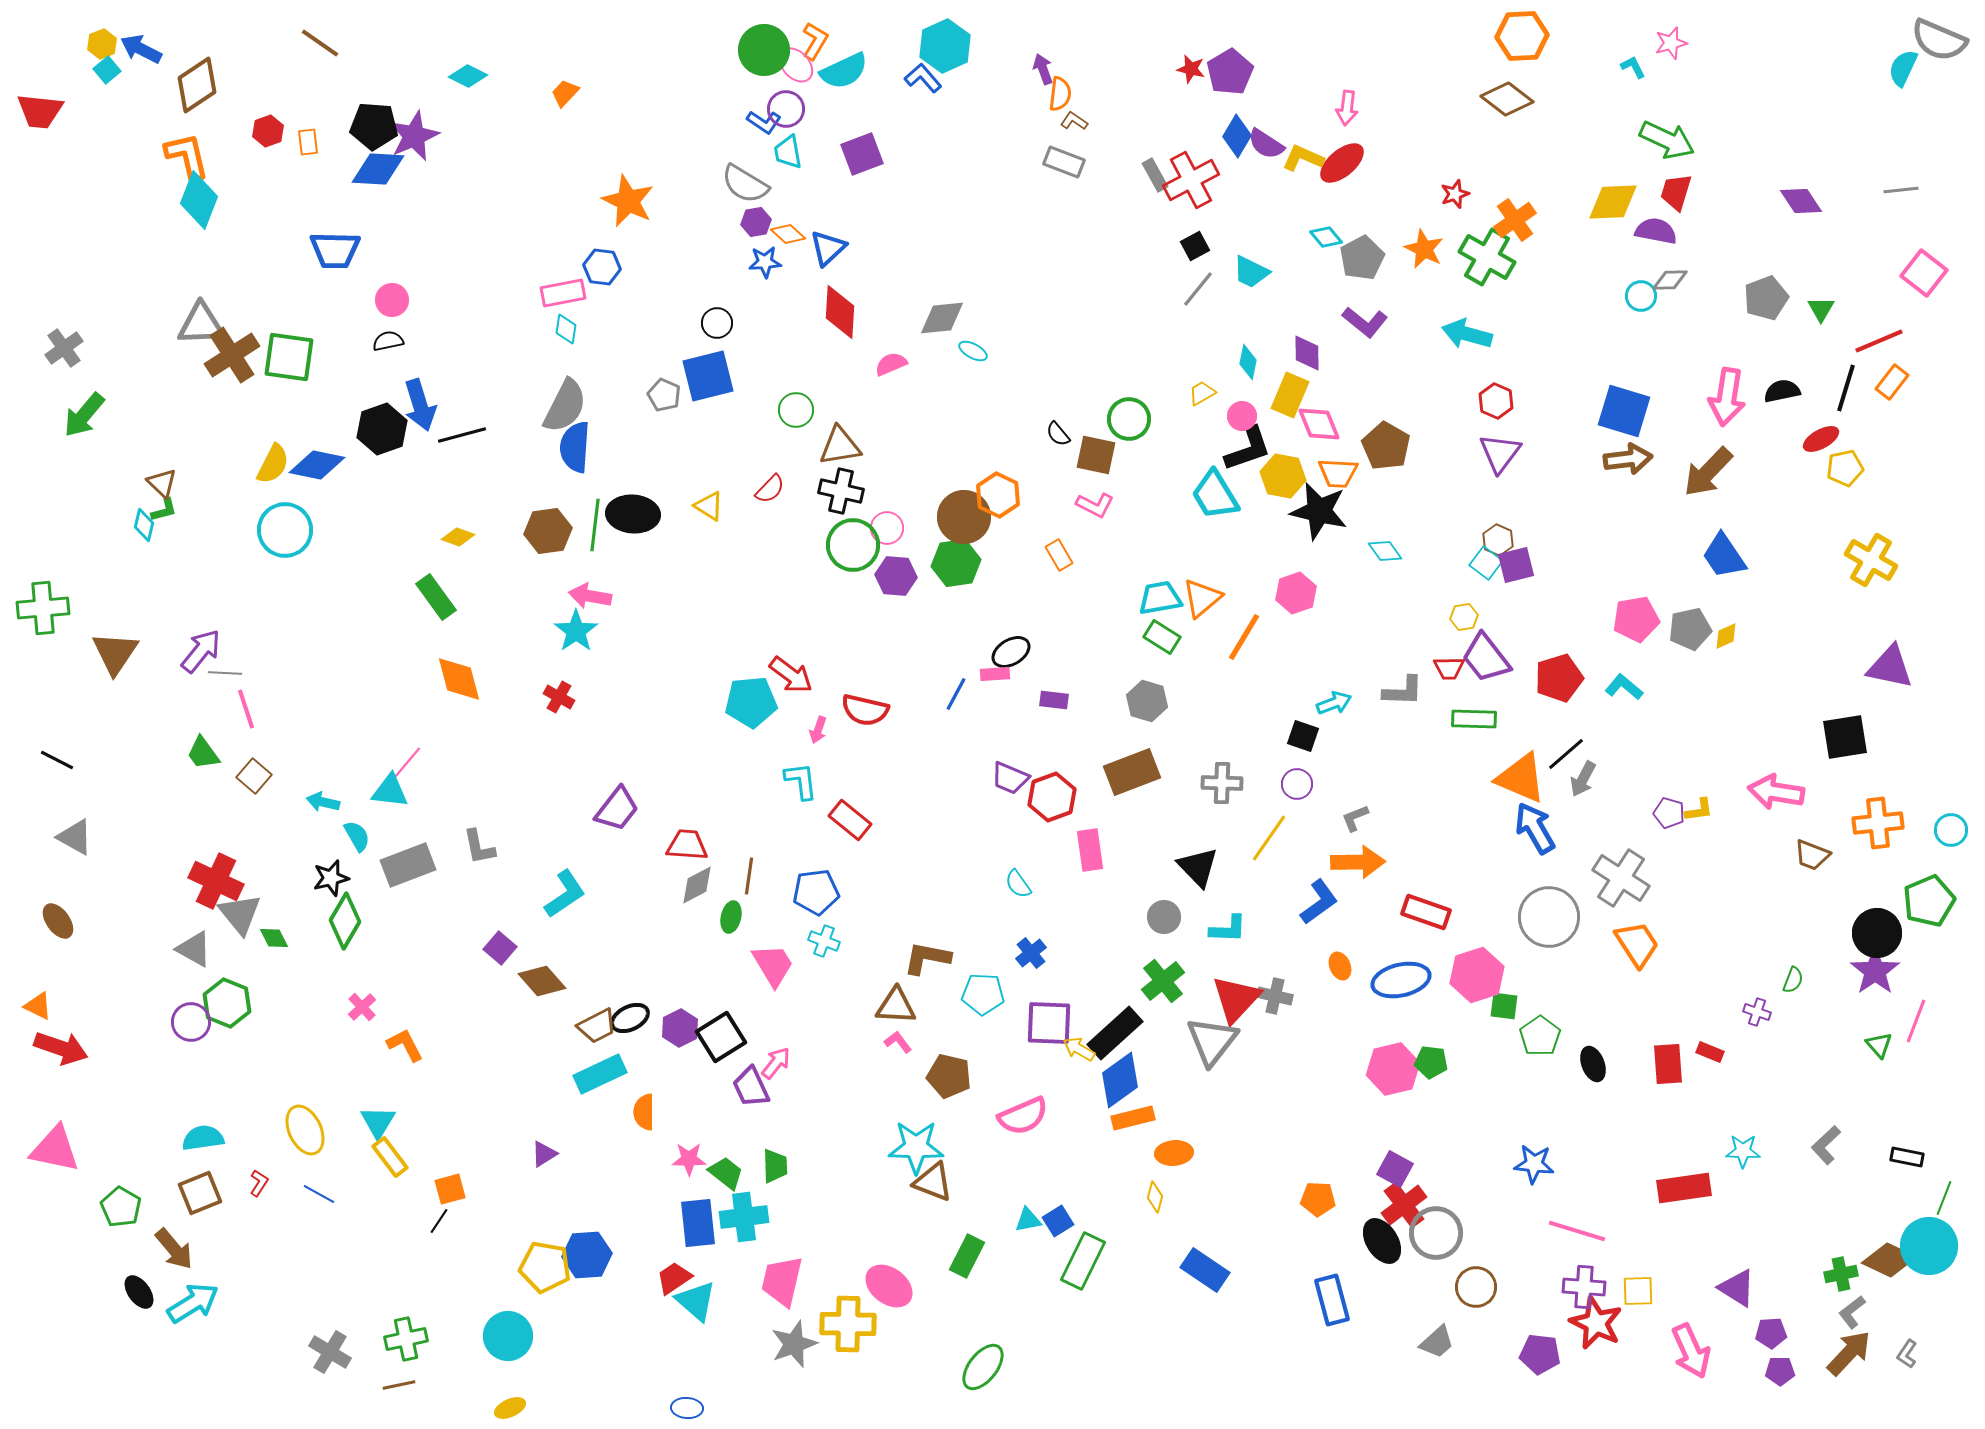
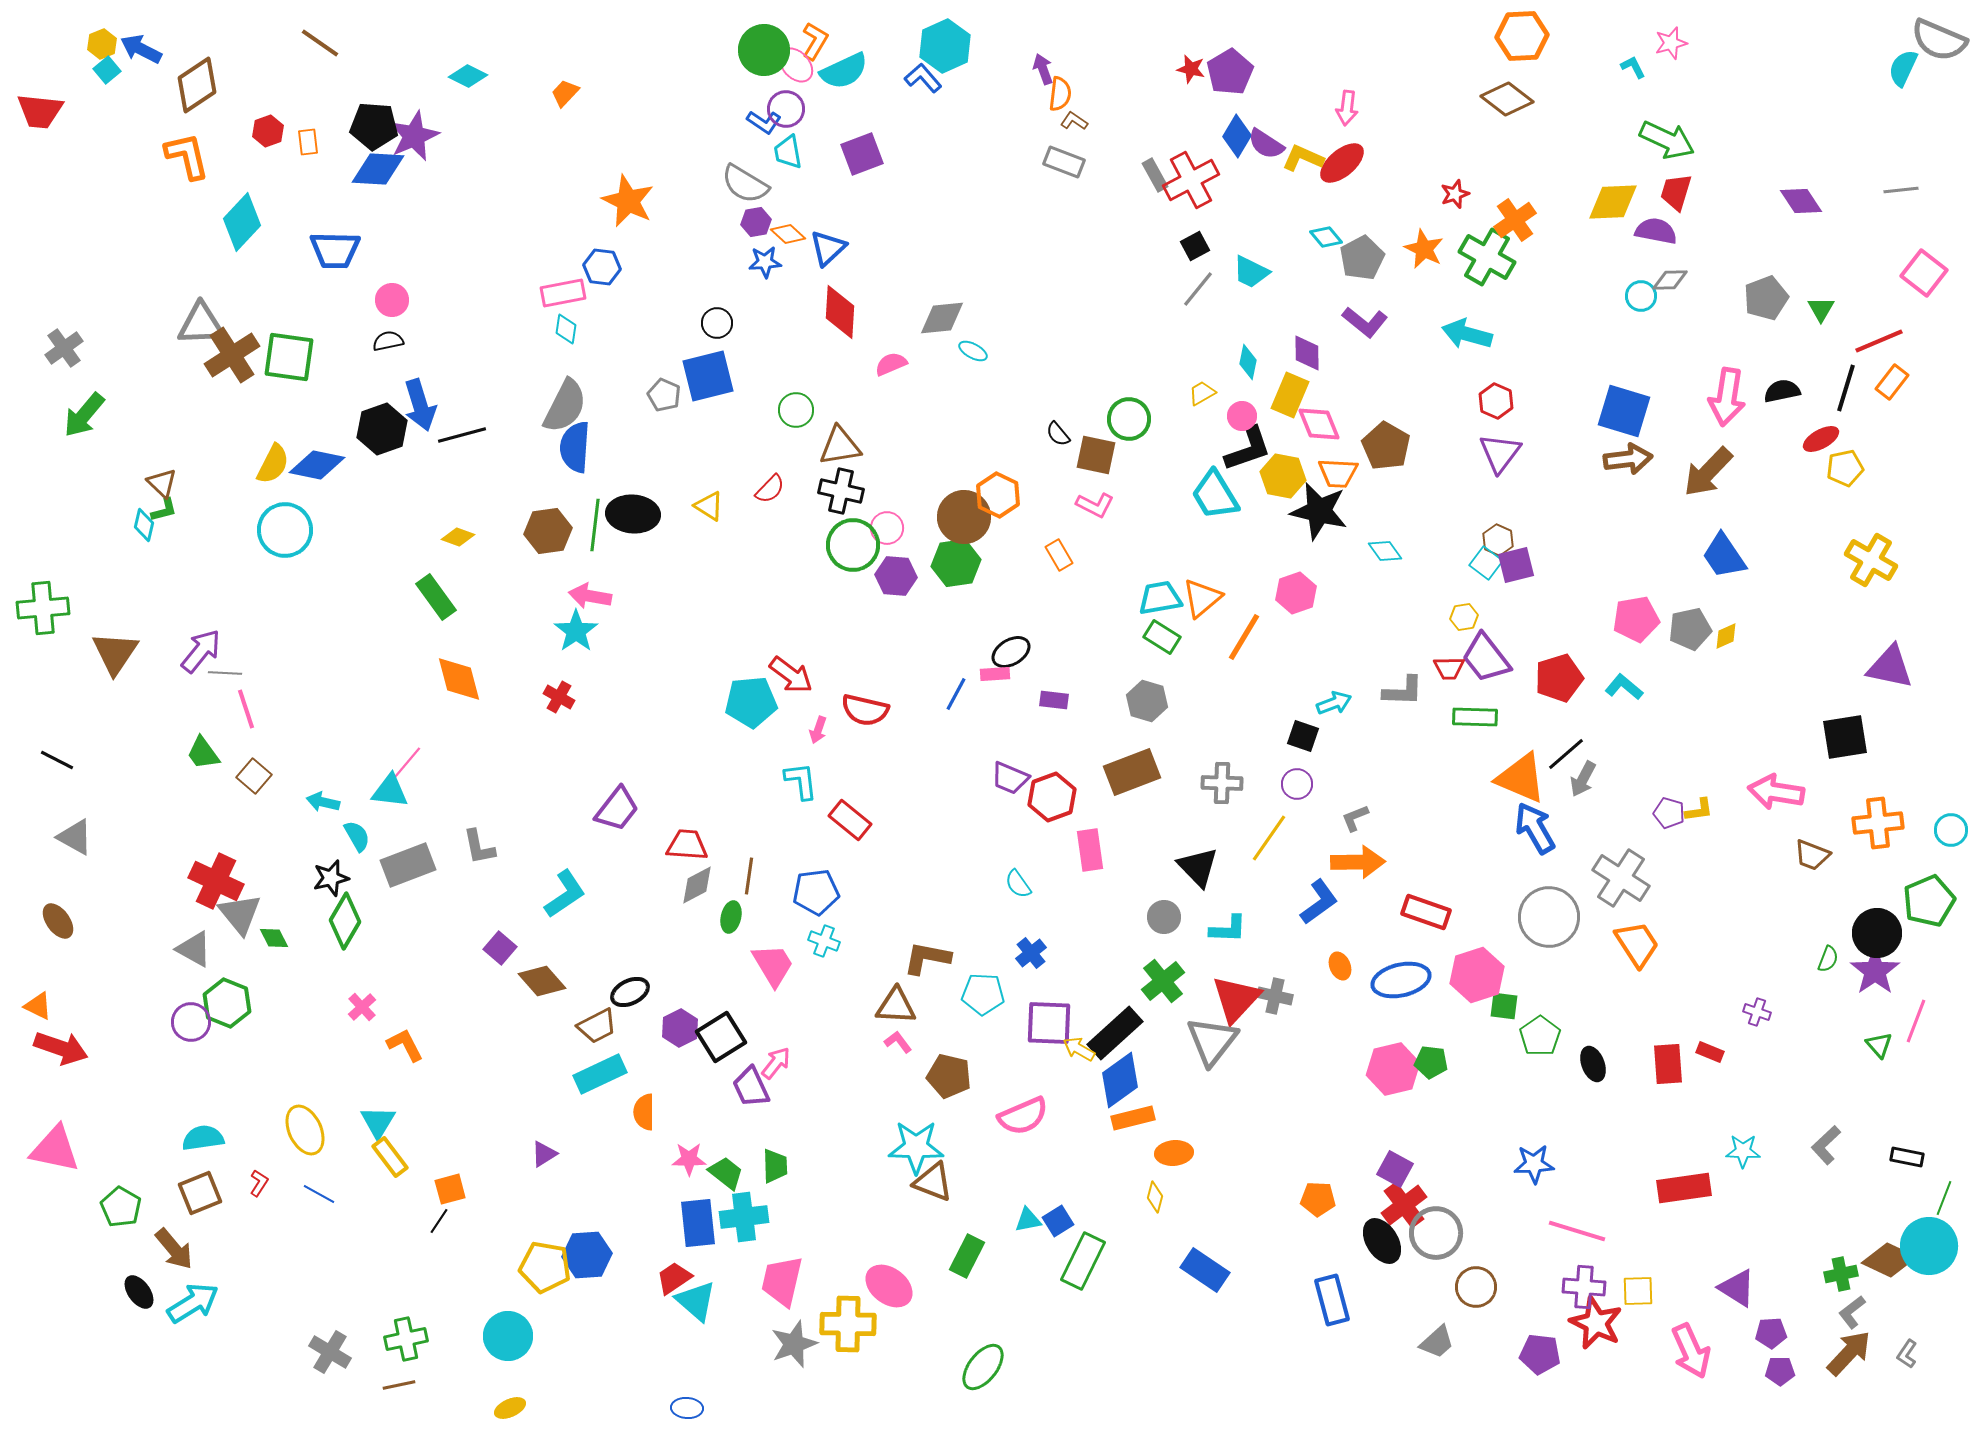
cyan diamond at (199, 200): moved 43 px right, 22 px down; rotated 22 degrees clockwise
green rectangle at (1474, 719): moved 1 px right, 2 px up
green semicircle at (1793, 980): moved 35 px right, 21 px up
black ellipse at (630, 1018): moved 26 px up
blue star at (1534, 1164): rotated 9 degrees counterclockwise
